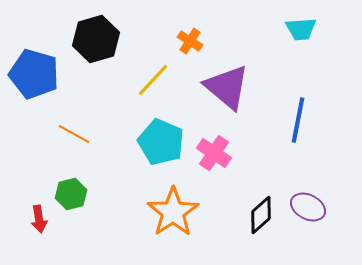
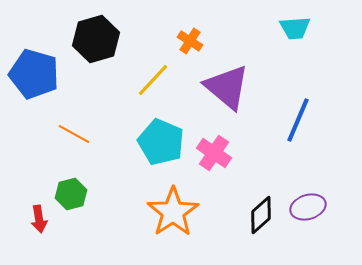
cyan trapezoid: moved 6 px left, 1 px up
blue line: rotated 12 degrees clockwise
purple ellipse: rotated 44 degrees counterclockwise
